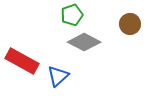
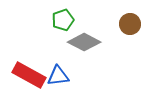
green pentagon: moved 9 px left, 5 px down
red rectangle: moved 7 px right, 14 px down
blue triangle: rotated 35 degrees clockwise
